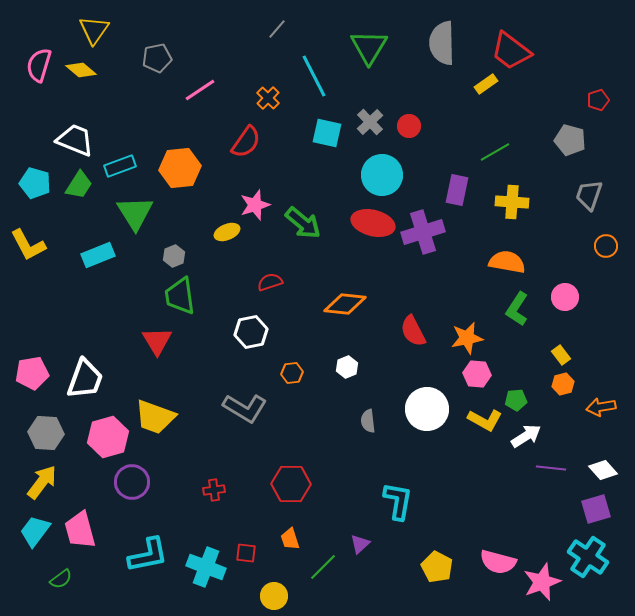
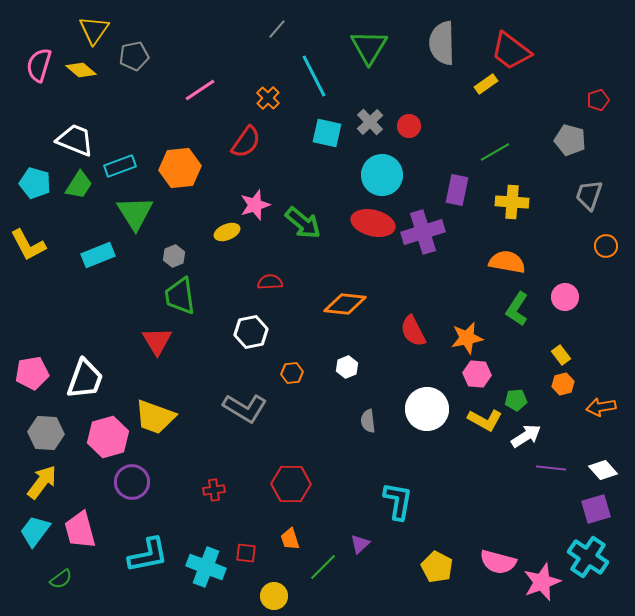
gray pentagon at (157, 58): moved 23 px left, 2 px up
red semicircle at (270, 282): rotated 15 degrees clockwise
